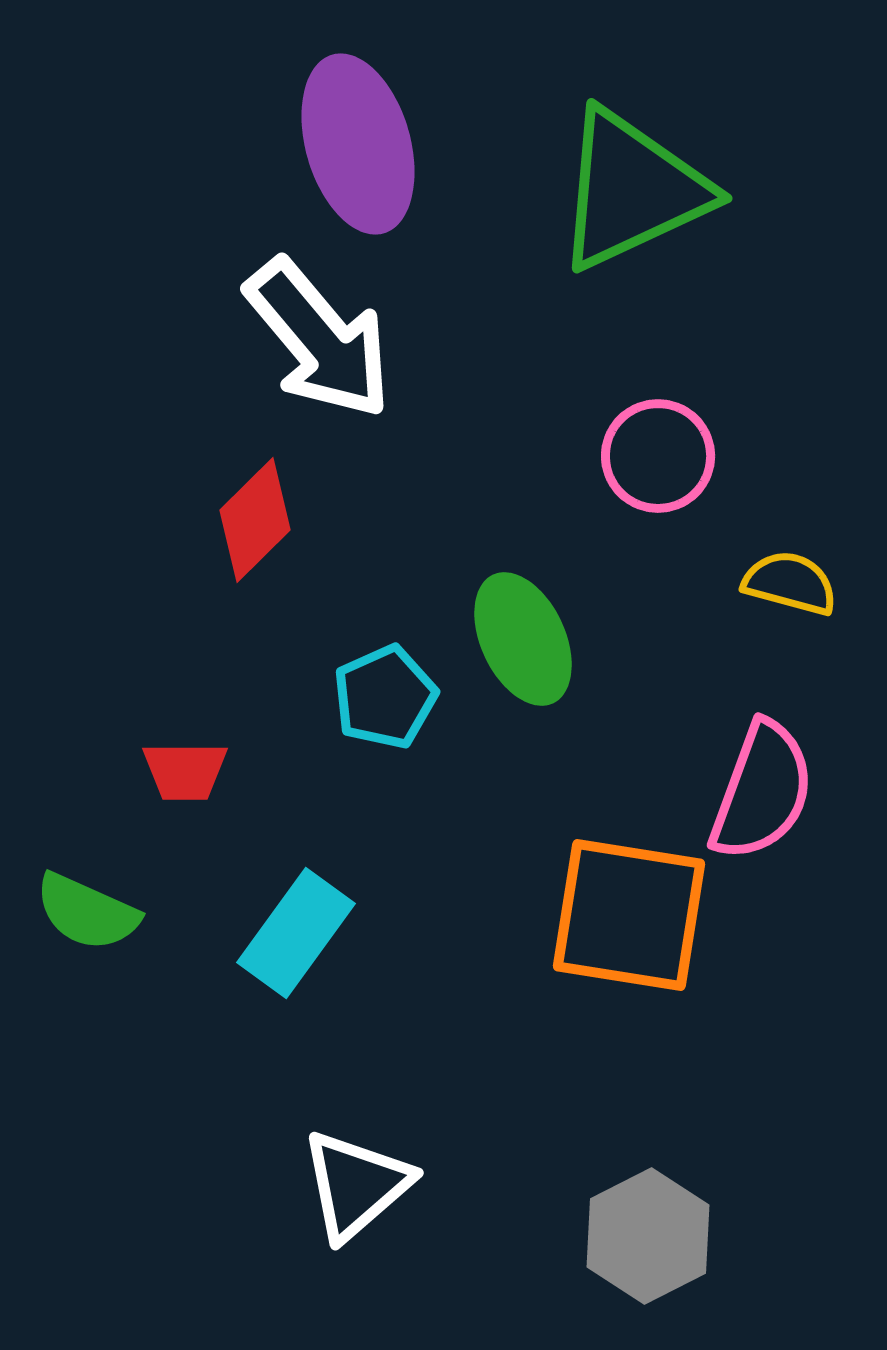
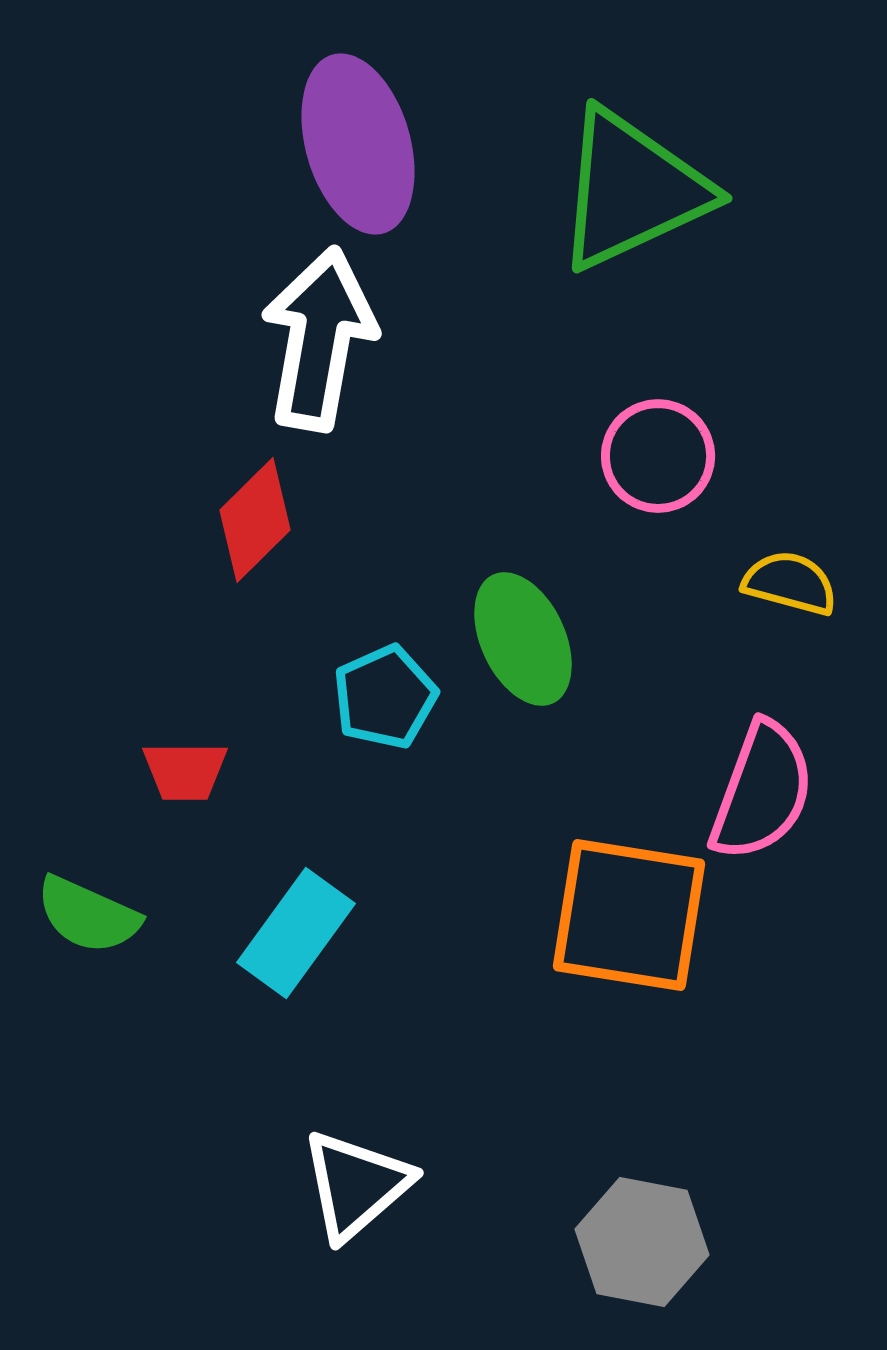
white arrow: rotated 130 degrees counterclockwise
green semicircle: moved 1 px right, 3 px down
gray hexagon: moved 6 px left, 6 px down; rotated 22 degrees counterclockwise
